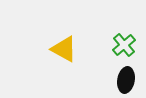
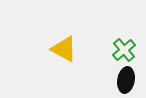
green cross: moved 5 px down
